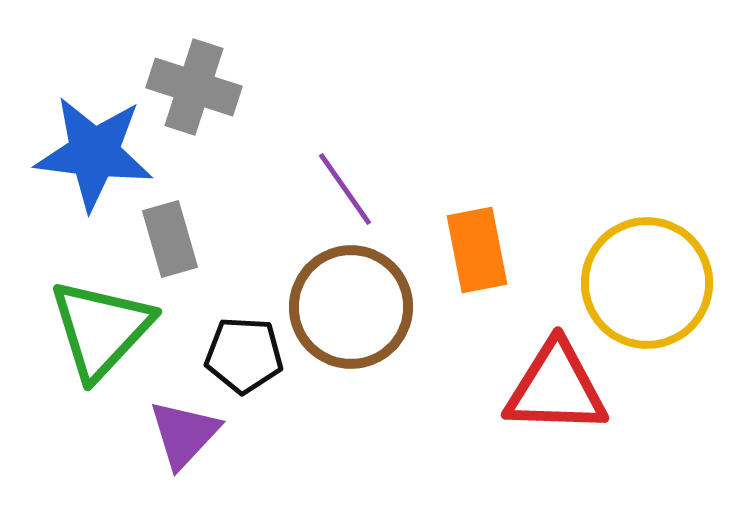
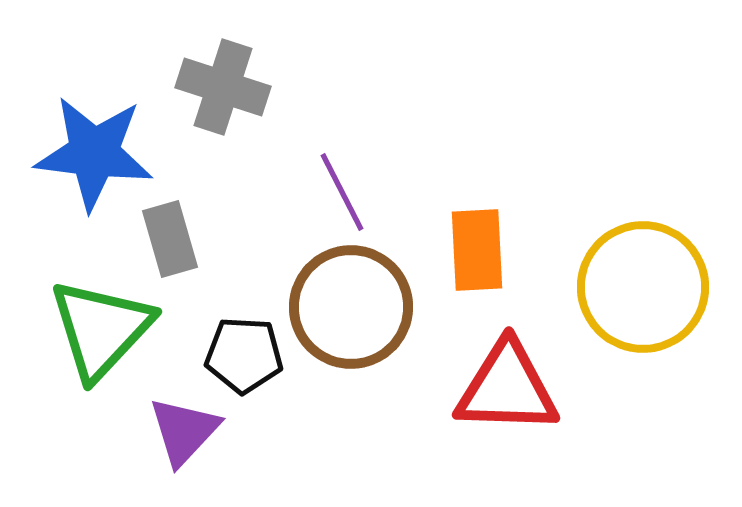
gray cross: moved 29 px right
purple line: moved 3 px left, 3 px down; rotated 8 degrees clockwise
orange rectangle: rotated 8 degrees clockwise
yellow circle: moved 4 px left, 4 px down
red triangle: moved 49 px left
purple triangle: moved 3 px up
